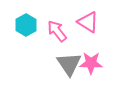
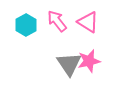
pink arrow: moved 10 px up
pink star: moved 2 px left, 2 px up; rotated 15 degrees counterclockwise
